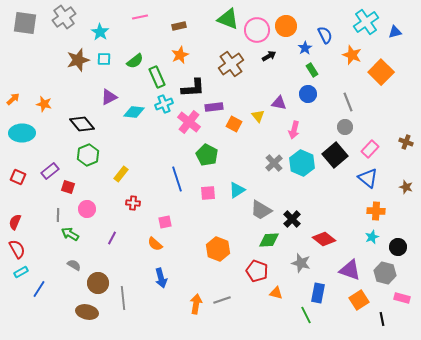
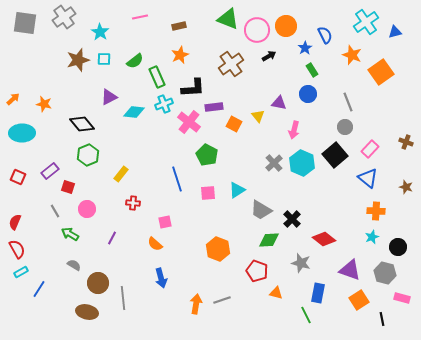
orange square at (381, 72): rotated 10 degrees clockwise
gray line at (58, 215): moved 3 px left, 4 px up; rotated 32 degrees counterclockwise
